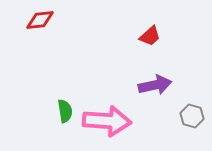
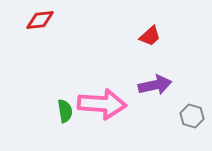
pink arrow: moved 5 px left, 17 px up
